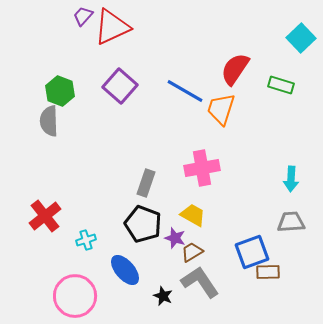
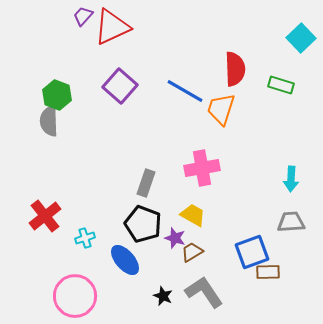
red semicircle: rotated 144 degrees clockwise
green hexagon: moved 3 px left, 4 px down
cyan cross: moved 1 px left, 2 px up
blue ellipse: moved 10 px up
gray L-shape: moved 4 px right, 10 px down
